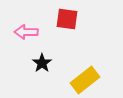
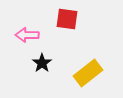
pink arrow: moved 1 px right, 3 px down
yellow rectangle: moved 3 px right, 7 px up
